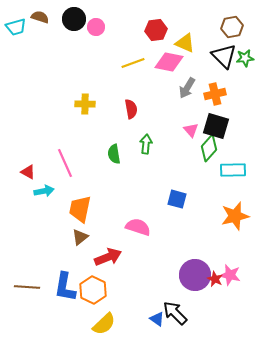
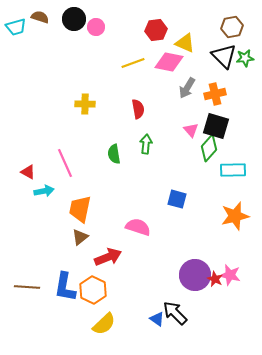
red semicircle: moved 7 px right
